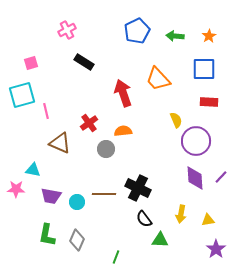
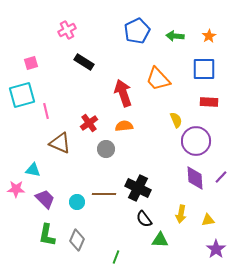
orange semicircle: moved 1 px right, 5 px up
purple trapezoid: moved 6 px left, 3 px down; rotated 145 degrees counterclockwise
